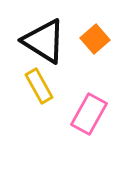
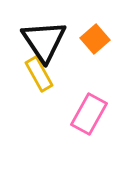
black triangle: rotated 24 degrees clockwise
yellow rectangle: moved 12 px up
